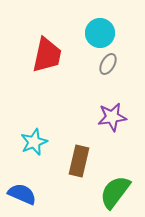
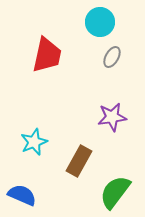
cyan circle: moved 11 px up
gray ellipse: moved 4 px right, 7 px up
brown rectangle: rotated 16 degrees clockwise
blue semicircle: moved 1 px down
